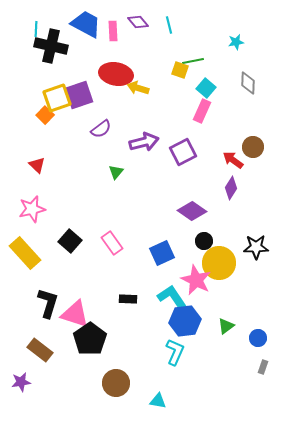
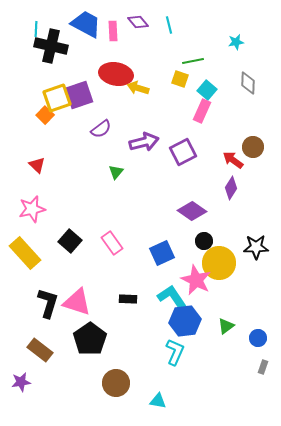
yellow square at (180, 70): moved 9 px down
cyan square at (206, 88): moved 1 px right, 2 px down
pink triangle at (75, 314): moved 2 px right, 12 px up
